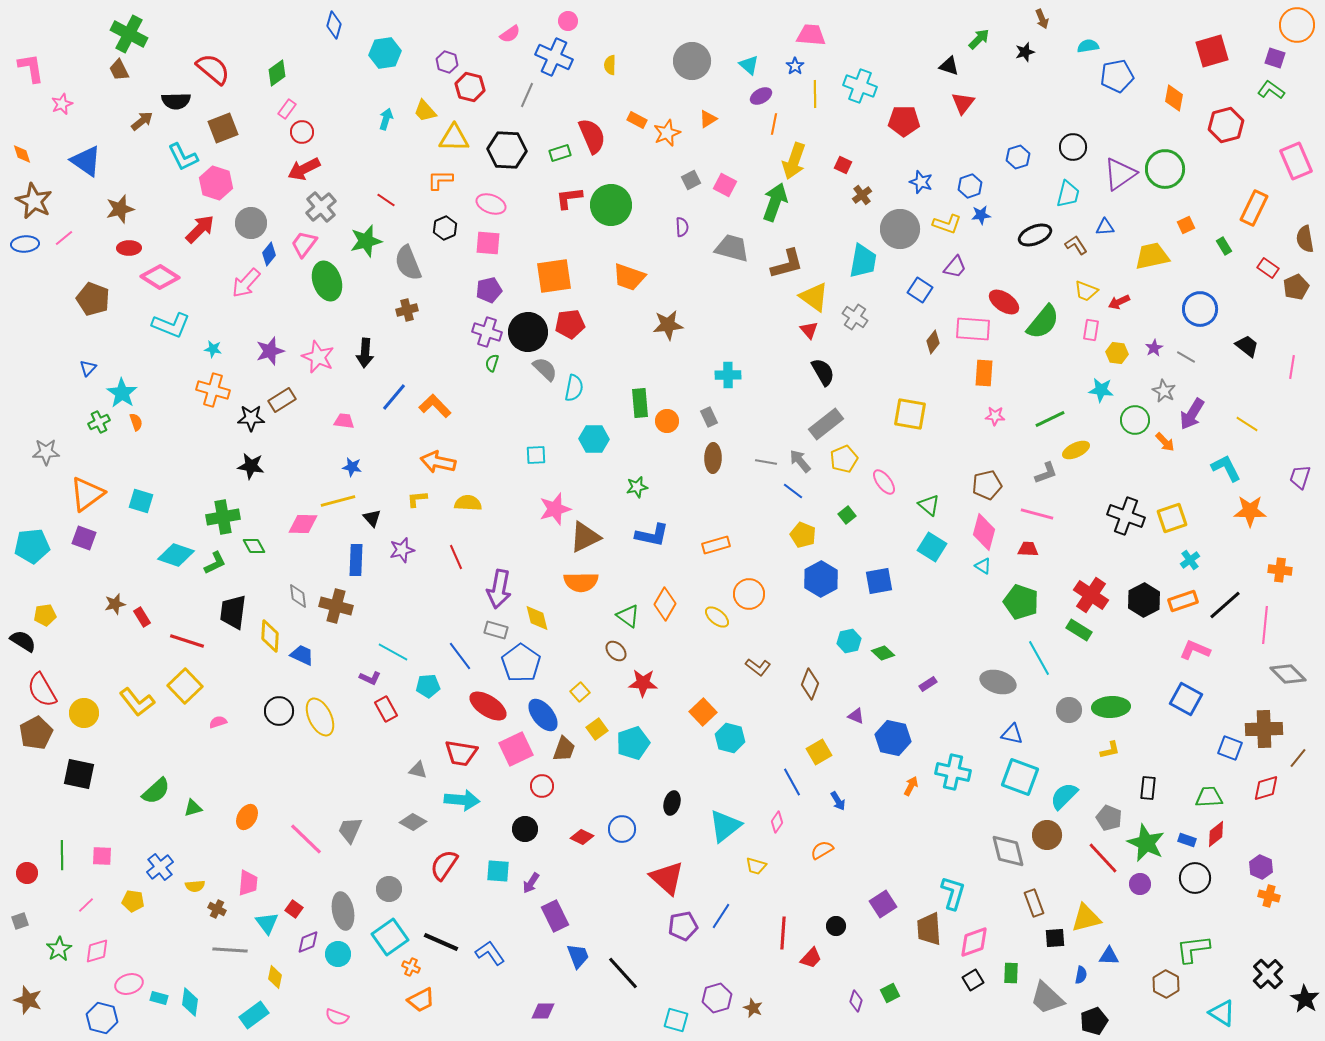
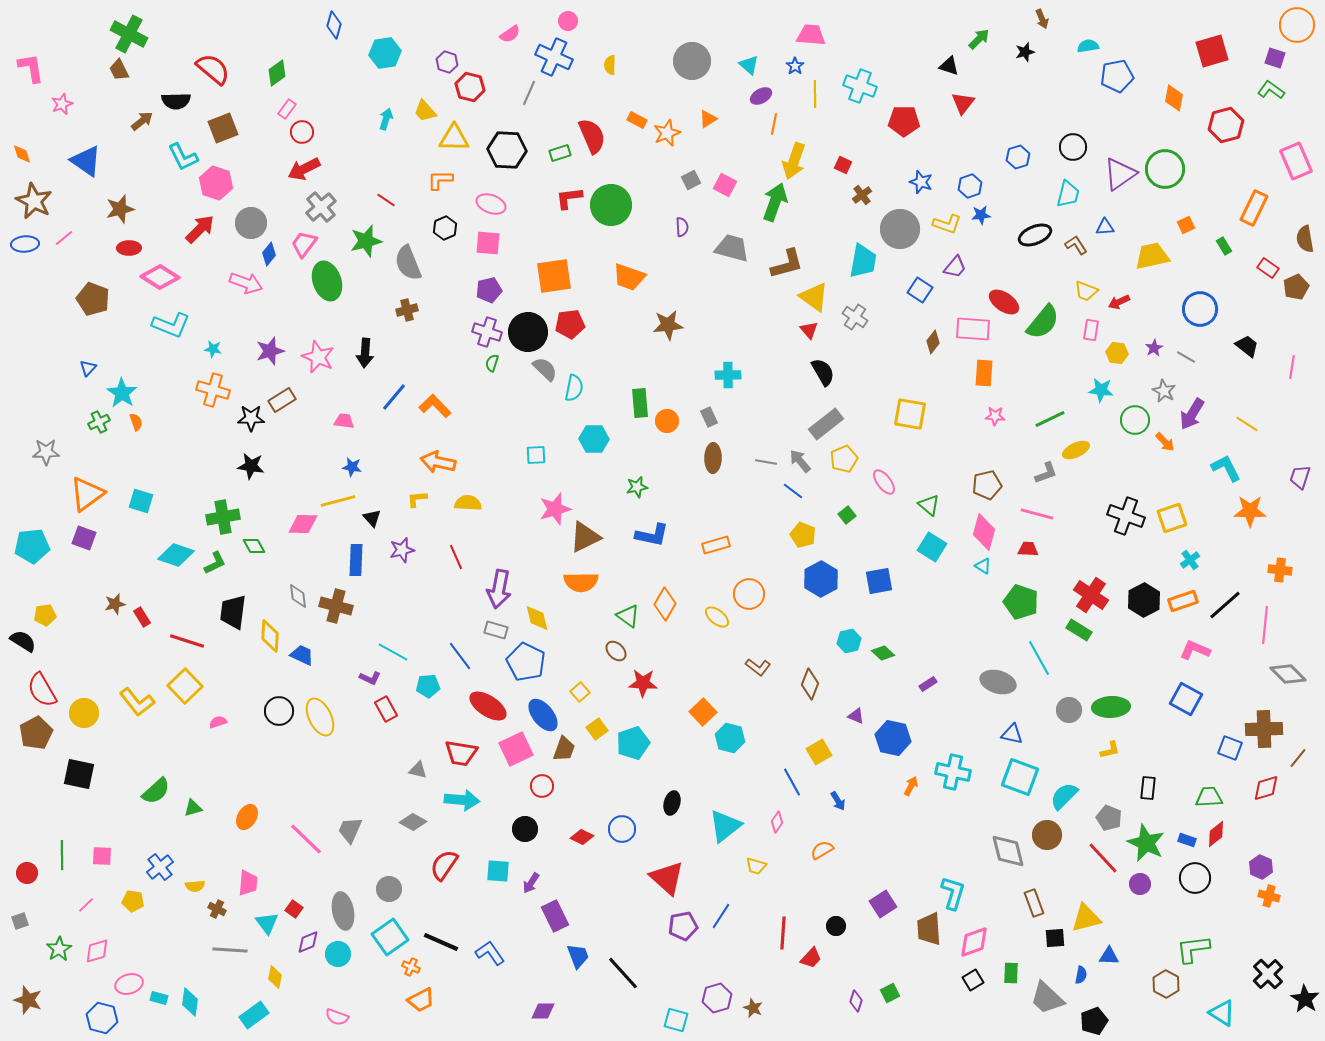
gray line at (527, 95): moved 2 px right, 2 px up
pink arrow at (246, 283): rotated 112 degrees counterclockwise
blue pentagon at (521, 663): moved 5 px right, 1 px up; rotated 9 degrees counterclockwise
